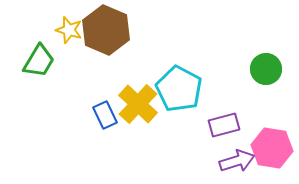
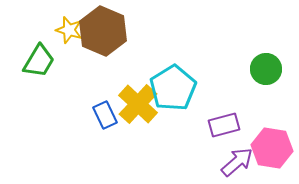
brown hexagon: moved 3 px left, 1 px down
cyan pentagon: moved 6 px left, 1 px up; rotated 12 degrees clockwise
purple arrow: moved 1 px down; rotated 24 degrees counterclockwise
